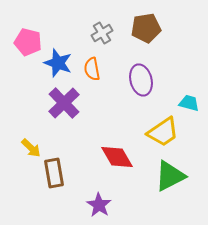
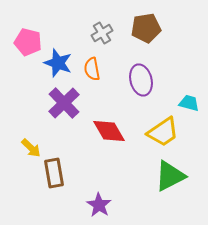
red diamond: moved 8 px left, 26 px up
